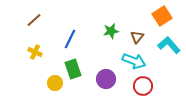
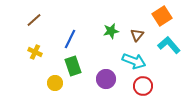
brown triangle: moved 2 px up
green rectangle: moved 3 px up
